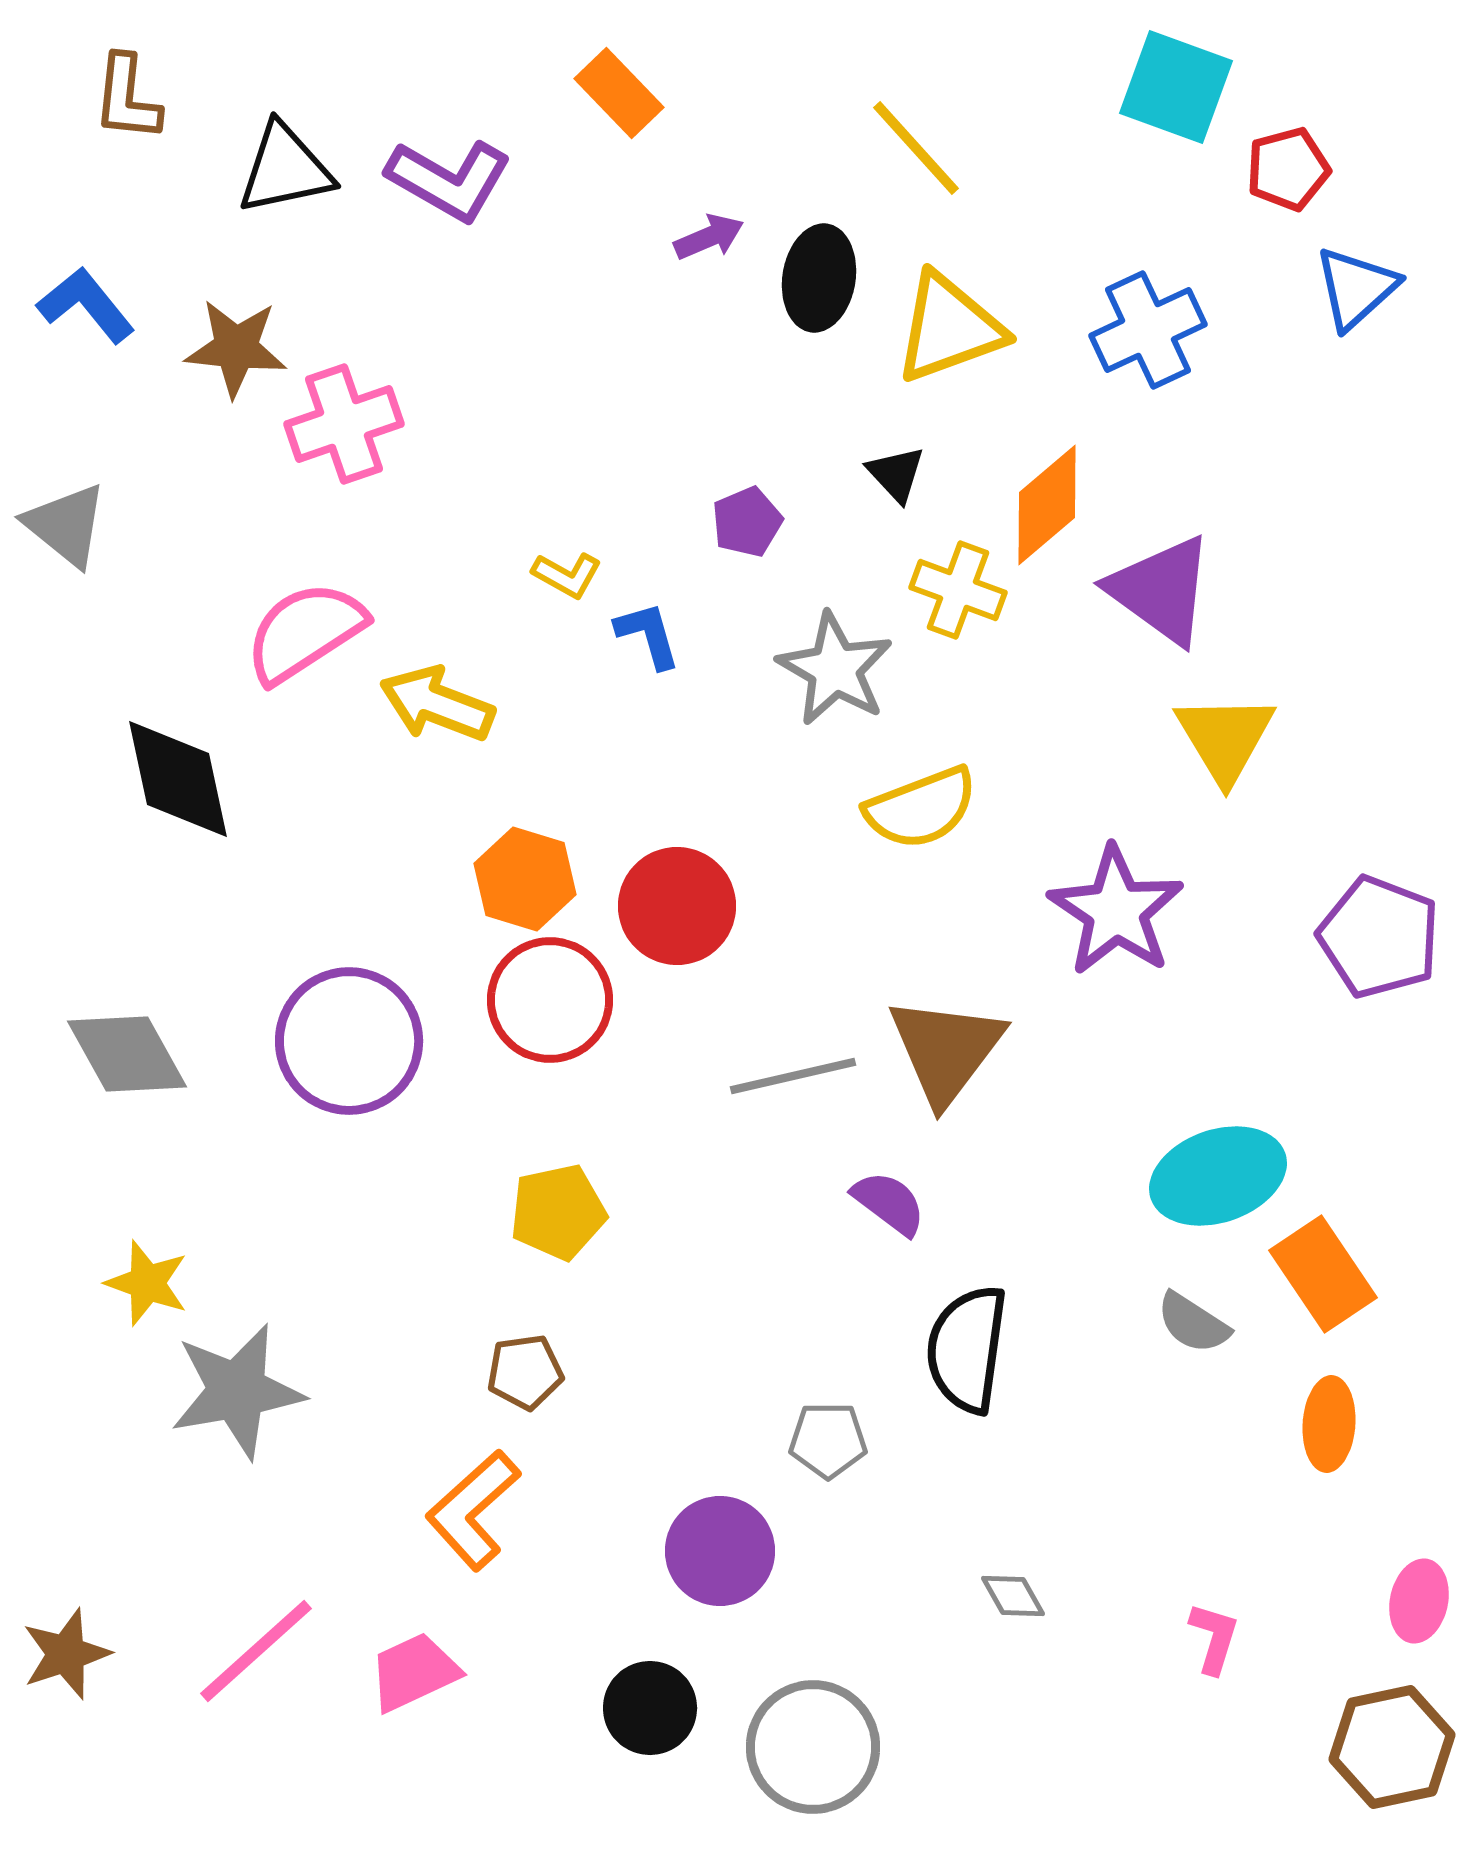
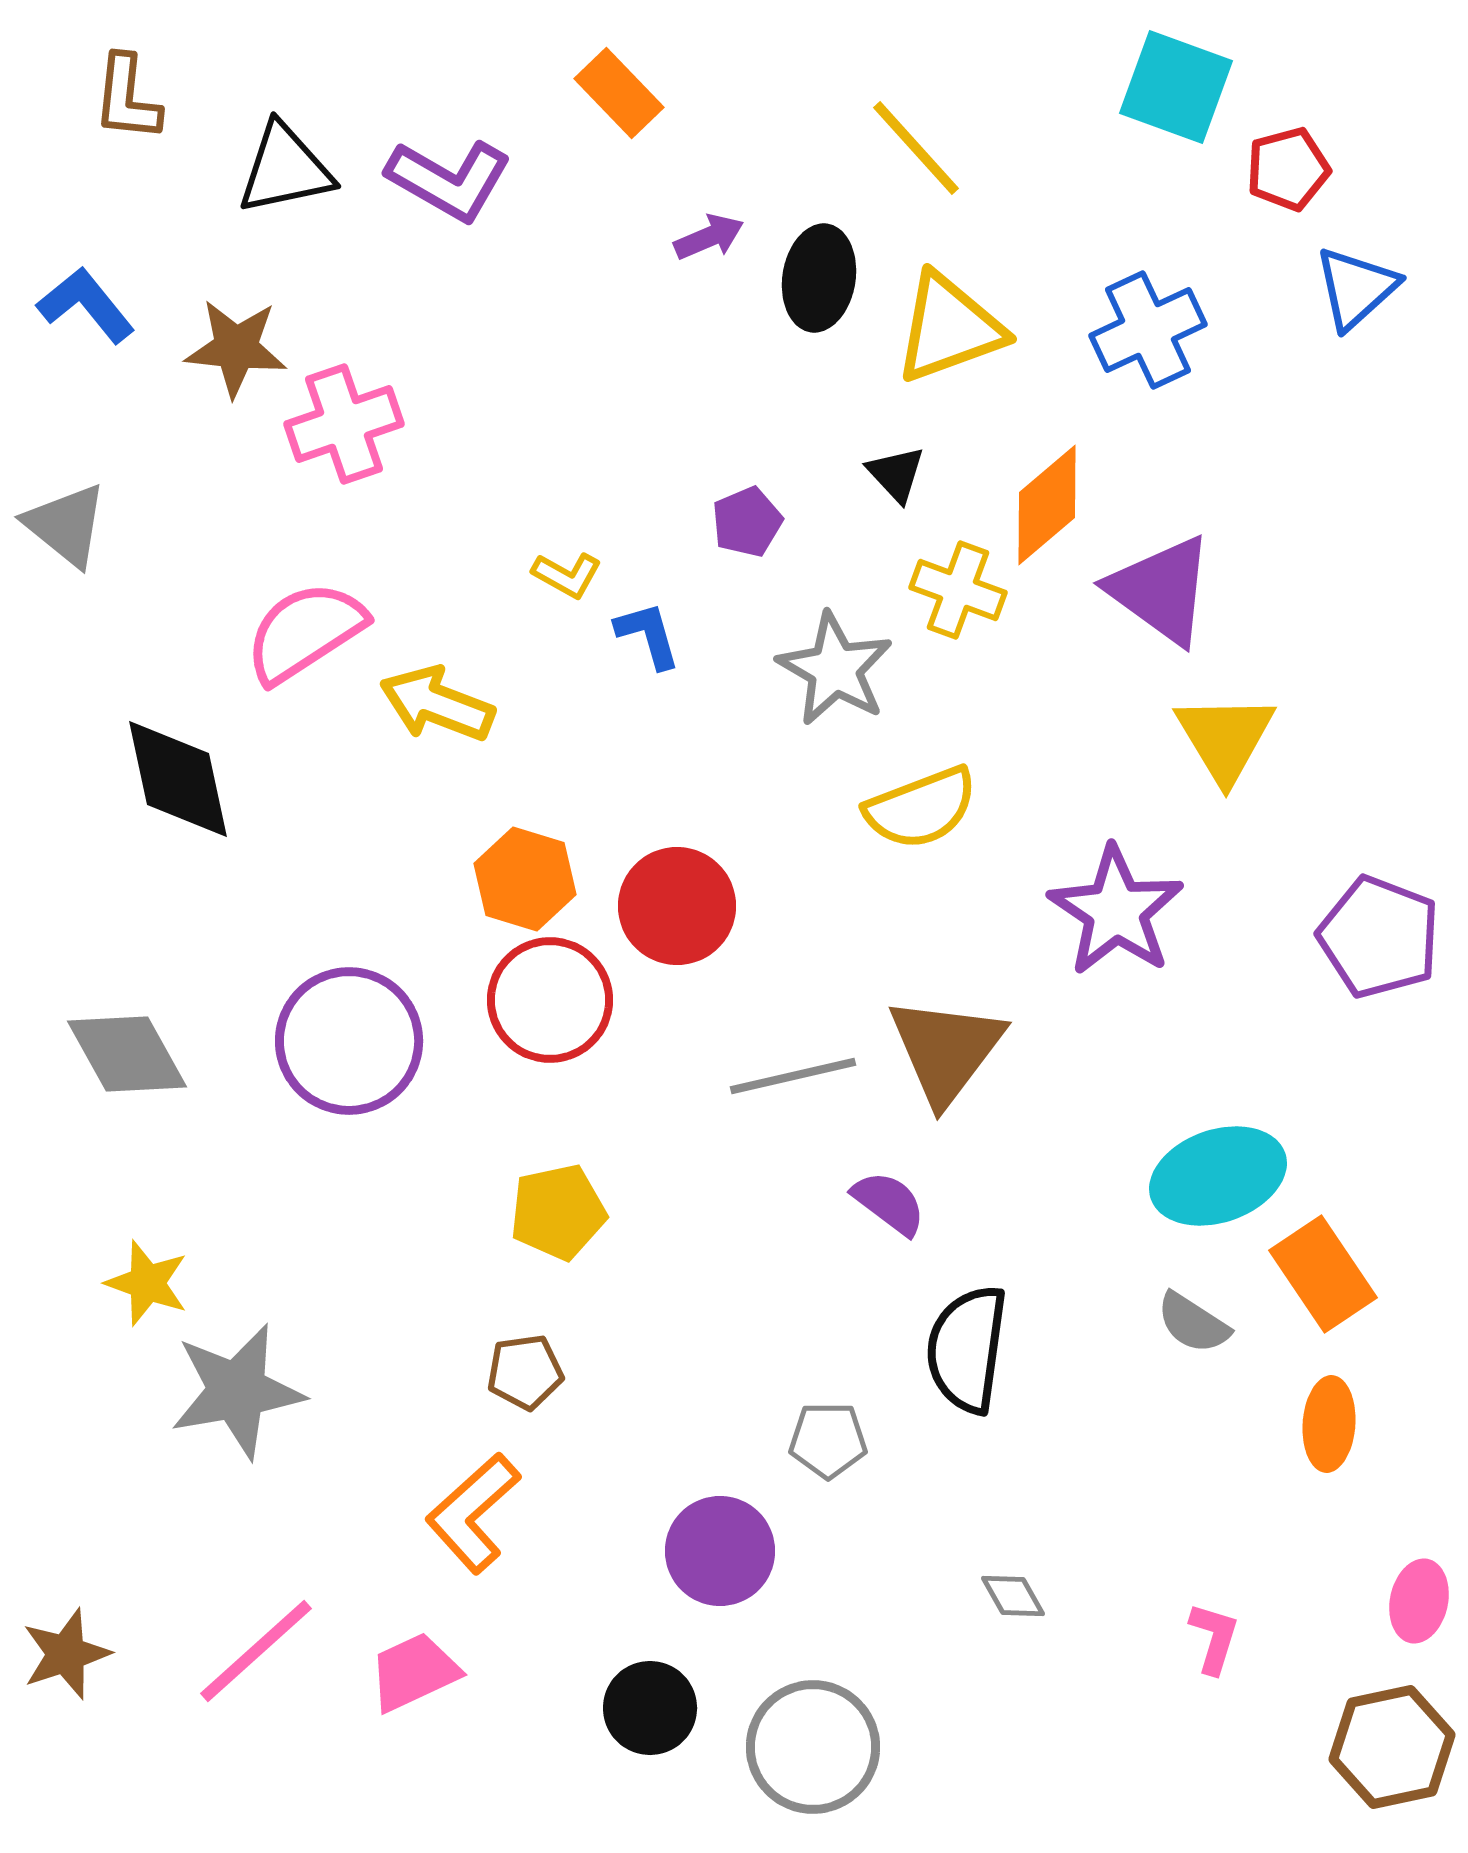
orange L-shape at (473, 1510): moved 3 px down
